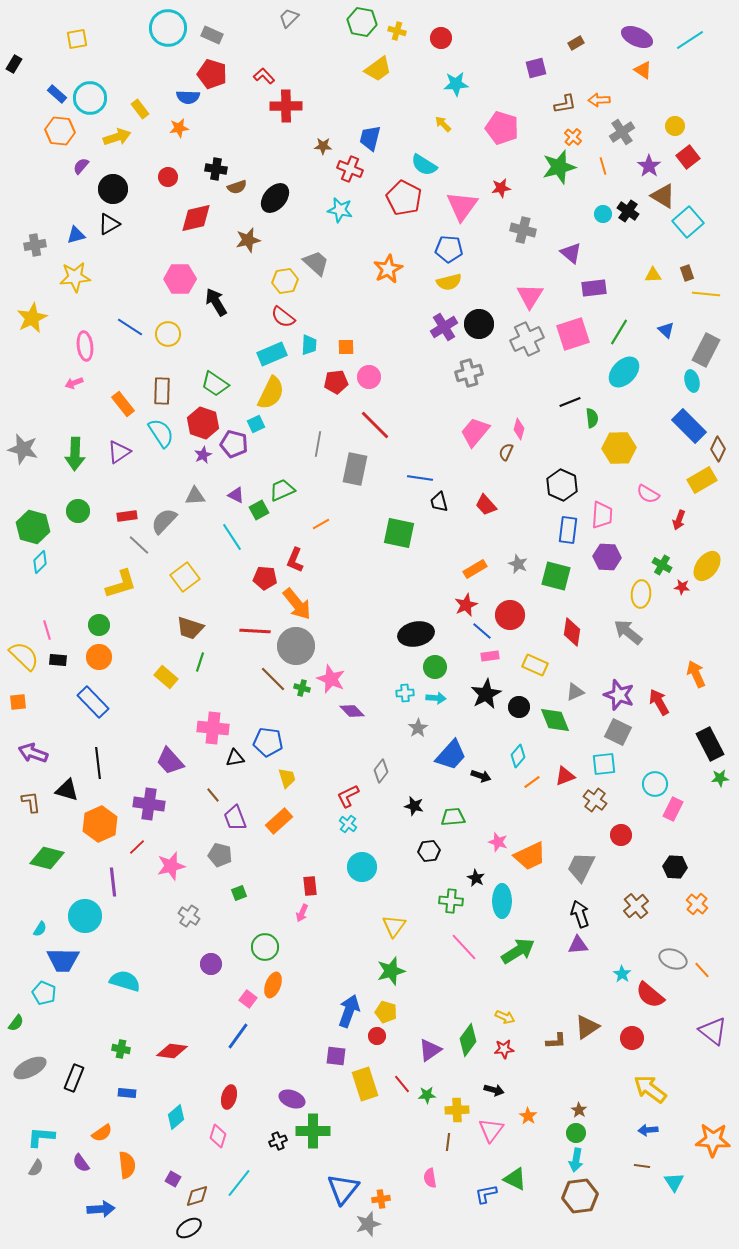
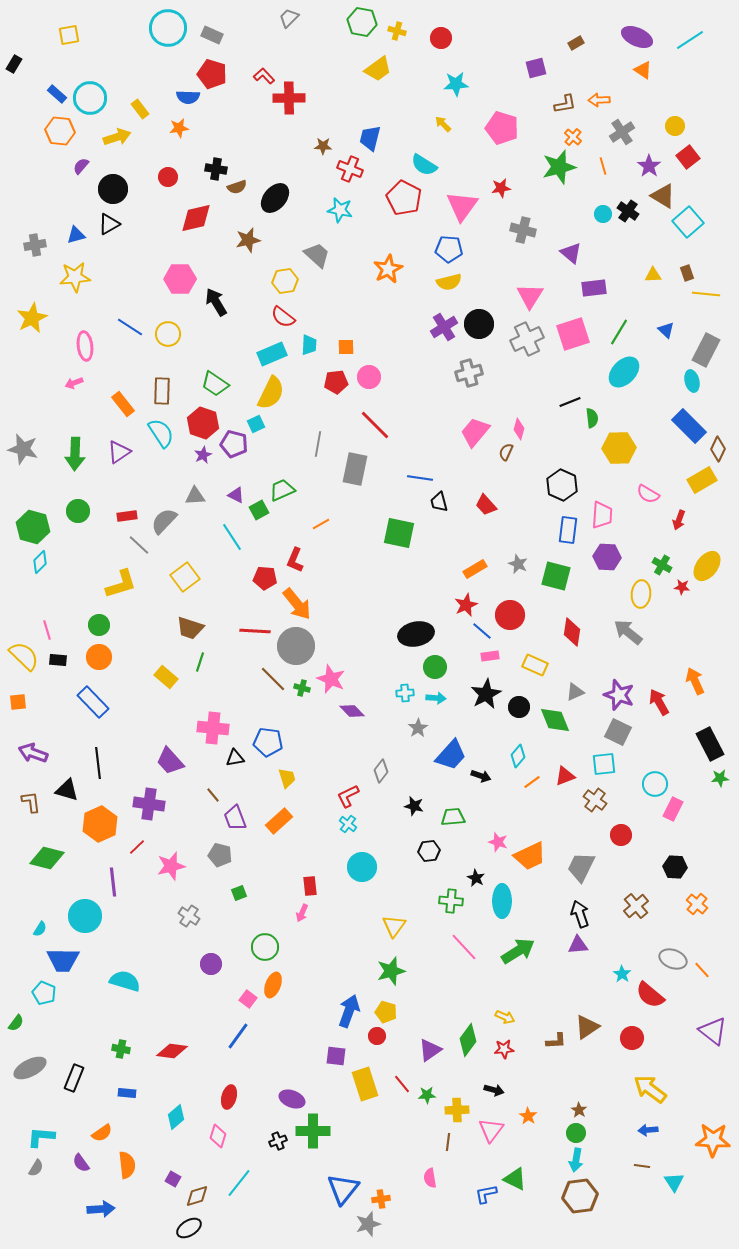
yellow square at (77, 39): moved 8 px left, 4 px up
red cross at (286, 106): moved 3 px right, 8 px up
gray trapezoid at (316, 263): moved 1 px right, 8 px up
orange arrow at (696, 674): moved 1 px left, 7 px down
